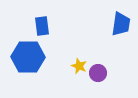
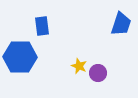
blue trapezoid: rotated 10 degrees clockwise
blue hexagon: moved 8 px left
